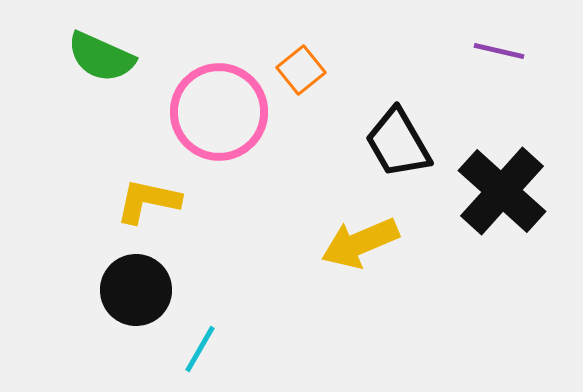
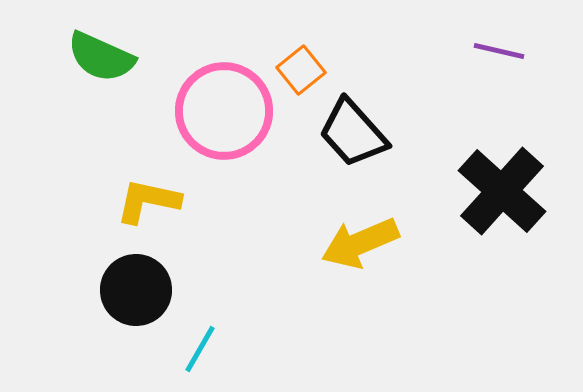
pink circle: moved 5 px right, 1 px up
black trapezoid: moved 45 px left, 10 px up; rotated 12 degrees counterclockwise
